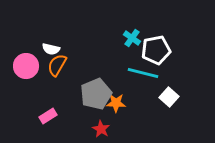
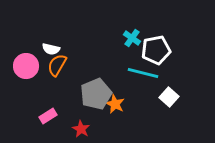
orange star: moved 1 px left, 1 px down; rotated 24 degrees clockwise
red star: moved 20 px left
